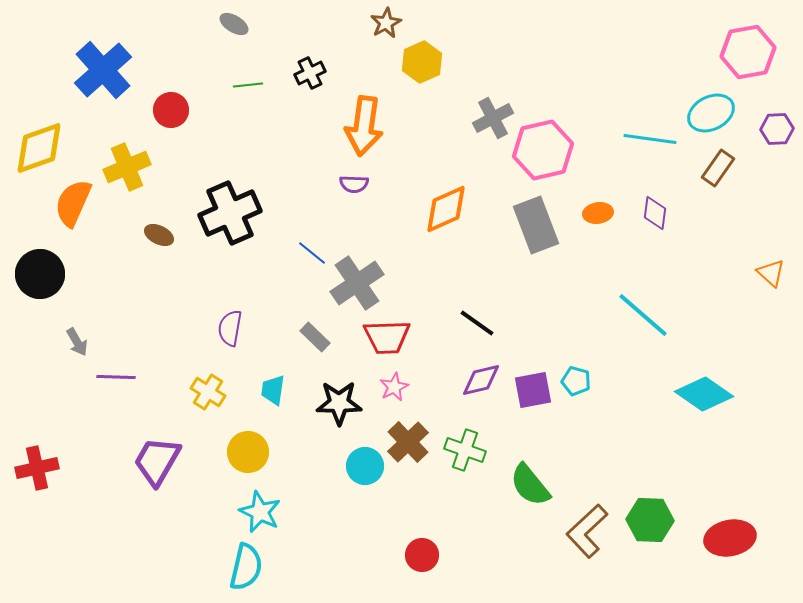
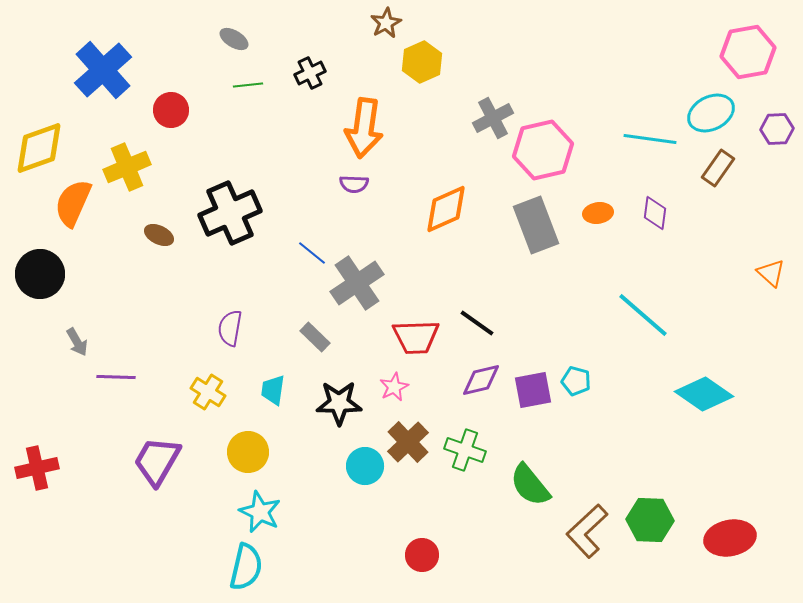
gray ellipse at (234, 24): moved 15 px down
orange arrow at (364, 126): moved 2 px down
red trapezoid at (387, 337): moved 29 px right
